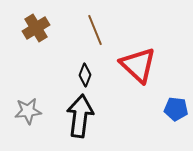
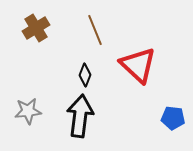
blue pentagon: moved 3 px left, 9 px down
